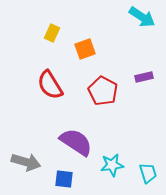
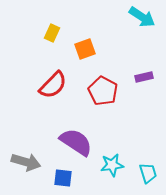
red semicircle: moved 3 px right; rotated 104 degrees counterclockwise
blue square: moved 1 px left, 1 px up
